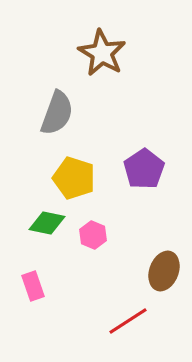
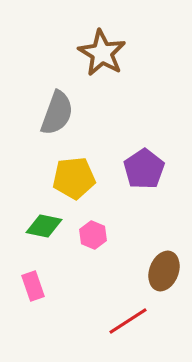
yellow pentagon: rotated 24 degrees counterclockwise
green diamond: moved 3 px left, 3 px down
